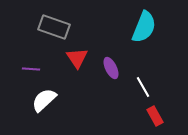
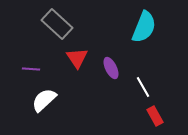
gray rectangle: moved 3 px right, 3 px up; rotated 24 degrees clockwise
